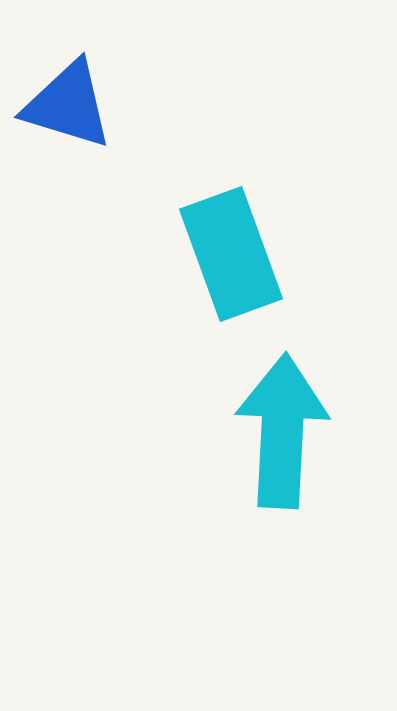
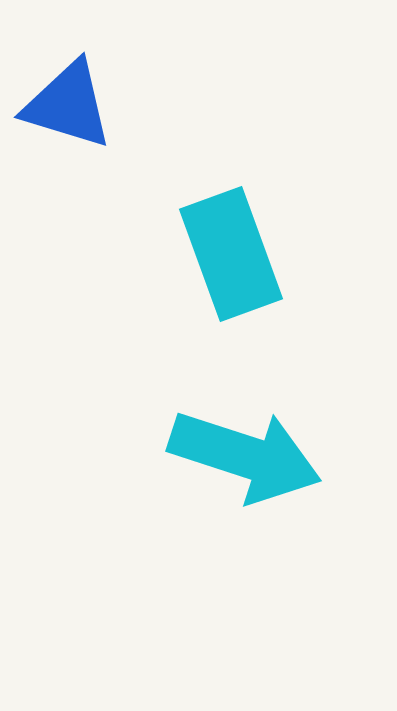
cyan arrow: moved 37 px left, 25 px down; rotated 105 degrees clockwise
